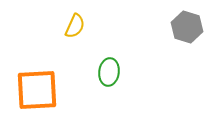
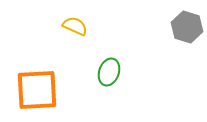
yellow semicircle: rotated 90 degrees counterclockwise
green ellipse: rotated 12 degrees clockwise
